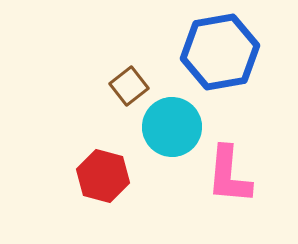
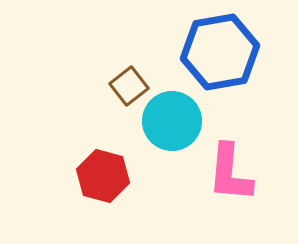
cyan circle: moved 6 px up
pink L-shape: moved 1 px right, 2 px up
